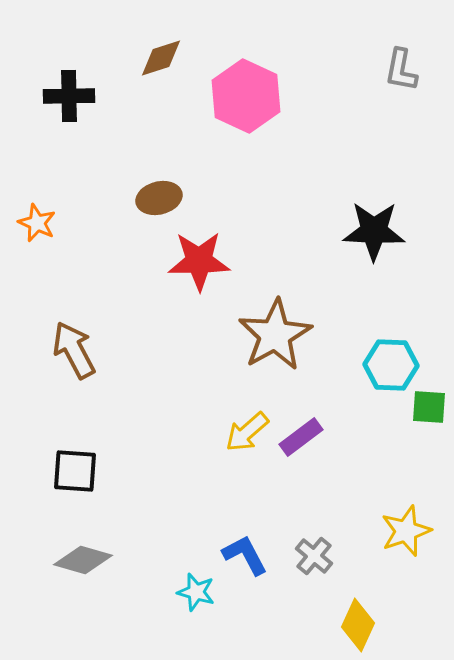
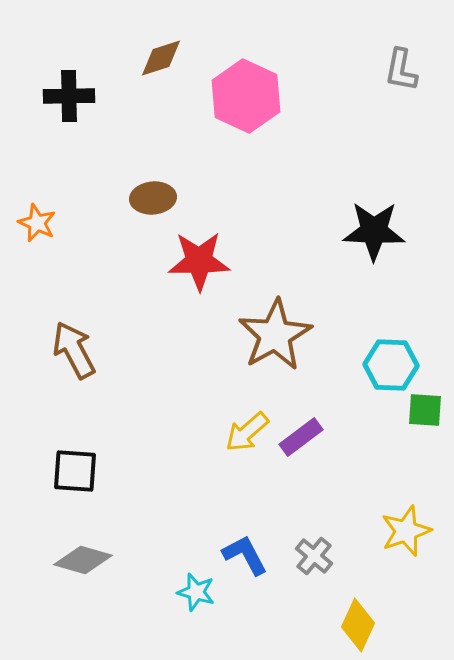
brown ellipse: moved 6 px left; rotated 9 degrees clockwise
green square: moved 4 px left, 3 px down
